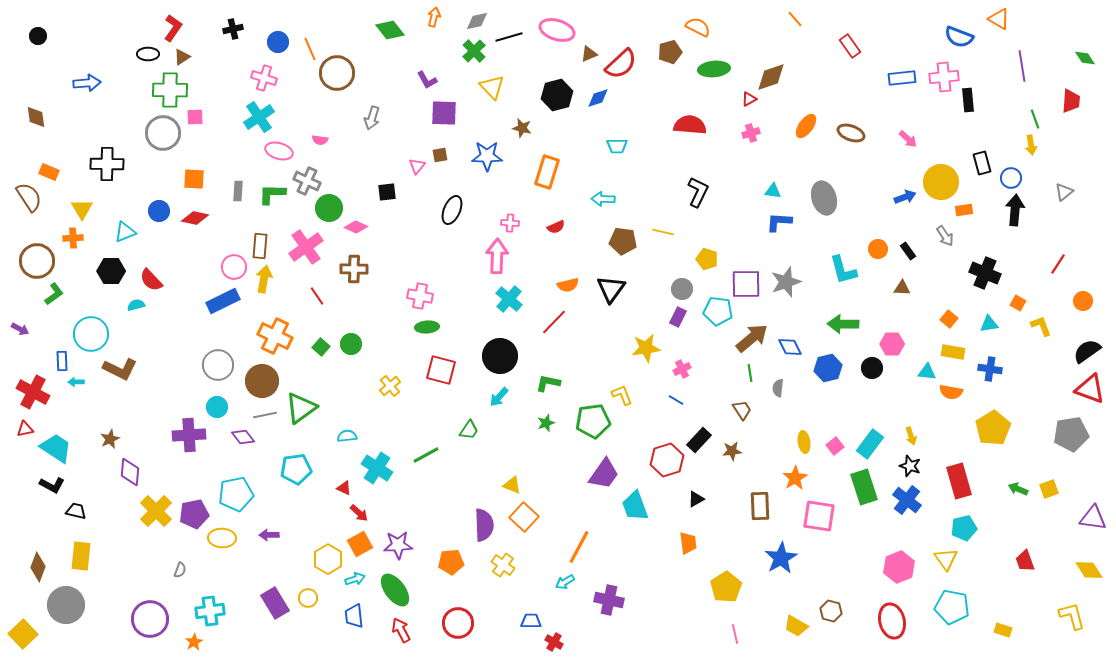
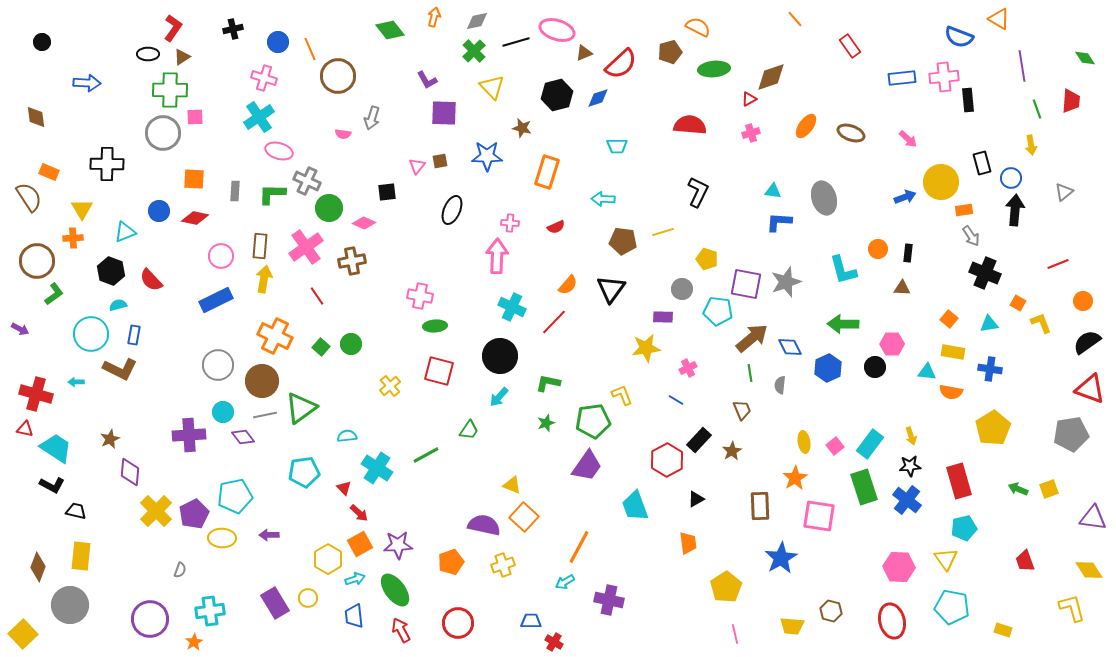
black circle at (38, 36): moved 4 px right, 6 px down
black line at (509, 37): moved 7 px right, 5 px down
brown triangle at (589, 54): moved 5 px left, 1 px up
brown circle at (337, 73): moved 1 px right, 3 px down
blue arrow at (87, 83): rotated 8 degrees clockwise
green line at (1035, 119): moved 2 px right, 10 px up
pink semicircle at (320, 140): moved 23 px right, 6 px up
brown square at (440, 155): moved 6 px down
gray rectangle at (238, 191): moved 3 px left
pink diamond at (356, 227): moved 8 px right, 4 px up
yellow line at (663, 232): rotated 30 degrees counterclockwise
gray arrow at (945, 236): moved 26 px right
black rectangle at (908, 251): moved 2 px down; rotated 42 degrees clockwise
red line at (1058, 264): rotated 35 degrees clockwise
pink circle at (234, 267): moved 13 px left, 11 px up
brown cross at (354, 269): moved 2 px left, 8 px up; rotated 12 degrees counterclockwise
black hexagon at (111, 271): rotated 20 degrees clockwise
purple square at (746, 284): rotated 12 degrees clockwise
orange semicircle at (568, 285): rotated 35 degrees counterclockwise
cyan cross at (509, 299): moved 3 px right, 8 px down; rotated 16 degrees counterclockwise
blue rectangle at (223, 301): moved 7 px left, 1 px up
cyan semicircle at (136, 305): moved 18 px left
purple rectangle at (678, 317): moved 15 px left; rotated 66 degrees clockwise
yellow L-shape at (1041, 326): moved 3 px up
green ellipse at (427, 327): moved 8 px right, 1 px up
black semicircle at (1087, 351): moved 9 px up
blue rectangle at (62, 361): moved 72 px right, 26 px up; rotated 12 degrees clockwise
blue hexagon at (828, 368): rotated 12 degrees counterclockwise
black circle at (872, 368): moved 3 px right, 1 px up
pink cross at (682, 369): moved 6 px right, 1 px up
red square at (441, 370): moved 2 px left, 1 px down
gray semicircle at (778, 388): moved 2 px right, 3 px up
red cross at (33, 392): moved 3 px right, 2 px down; rotated 12 degrees counterclockwise
cyan circle at (217, 407): moved 6 px right, 5 px down
brown trapezoid at (742, 410): rotated 10 degrees clockwise
red triangle at (25, 429): rotated 24 degrees clockwise
brown star at (732, 451): rotated 24 degrees counterclockwise
red hexagon at (667, 460): rotated 12 degrees counterclockwise
black star at (910, 466): rotated 25 degrees counterclockwise
cyan pentagon at (296, 469): moved 8 px right, 3 px down
purple trapezoid at (604, 474): moved 17 px left, 8 px up
red triangle at (344, 488): rotated 21 degrees clockwise
cyan pentagon at (236, 494): moved 1 px left, 2 px down
purple pentagon at (194, 514): rotated 16 degrees counterclockwise
purple semicircle at (484, 525): rotated 76 degrees counterclockwise
orange pentagon at (451, 562): rotated 15 degrees counterclockwise
yellow cross at (503, 565): rotated 35 degrees clockwise
pink hexagon at (899, 567): rotated 24 degrees clockwise
gray circle at (66, 605): moved 4 px right
yellow L-shape at (1072, 616): moved 8 px up
yellow trapezoid at (796, 626): moved 4 px left; rotated 25 degrees counterclockwise
